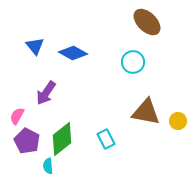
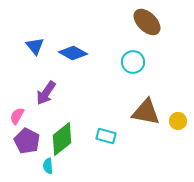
cyan rectangle: moved 3 px up; rotated 48 degrees counterclockwise
